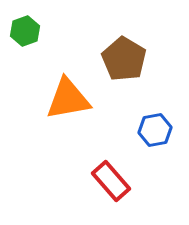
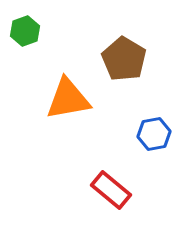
blue hexagon: moved 1 px left, 4 px down
red rectangle: moved 9 px down; rotated 9 degrees counterclockwise
